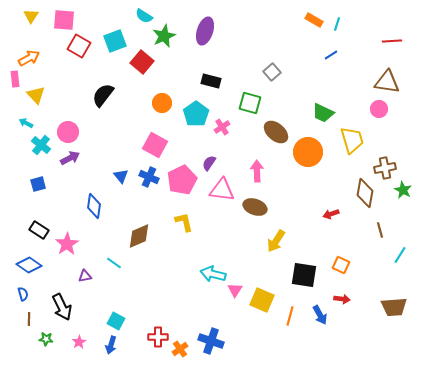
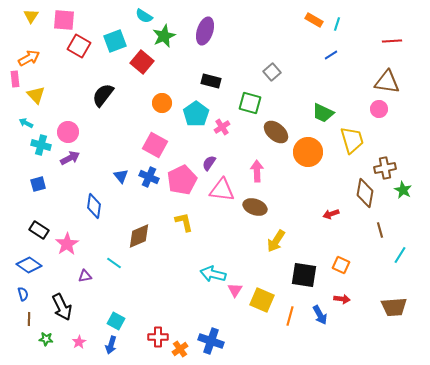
cyan cross at (41, 145): rotated 24 degrees counterclockwise
